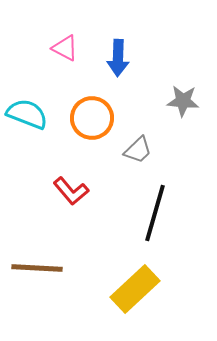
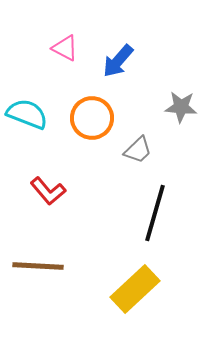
blue arrow: moved 3 px down; rotated 39 degrees clockwise
gray star: moved 2 px left, 6 px down
red L-shape: moved 23 px left
brown line: moved 1 px right, 2 px up
